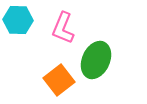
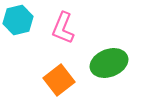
cyan hexagon: rotated 16 degrees counterclockwise
green ellipse: moved 13 px right, 3 px down; rotated 45 degrees clockwise
